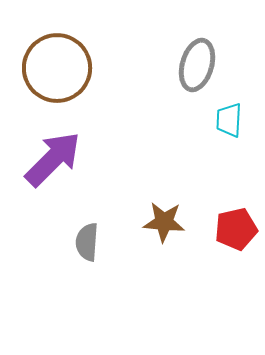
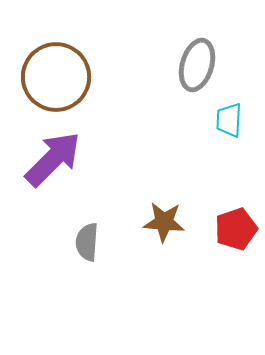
brown circle: moved 1 px left, 9 px down
red pentagon: rotated 6 degrees counterclockwise
